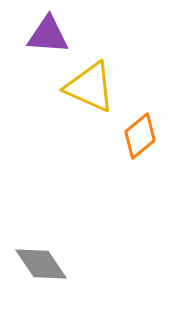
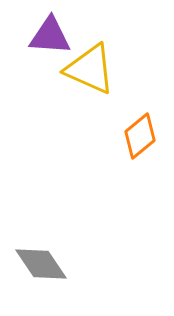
purple triangle: moved 2 px right, 1 px down
yellow triangle: moved 18 px up
